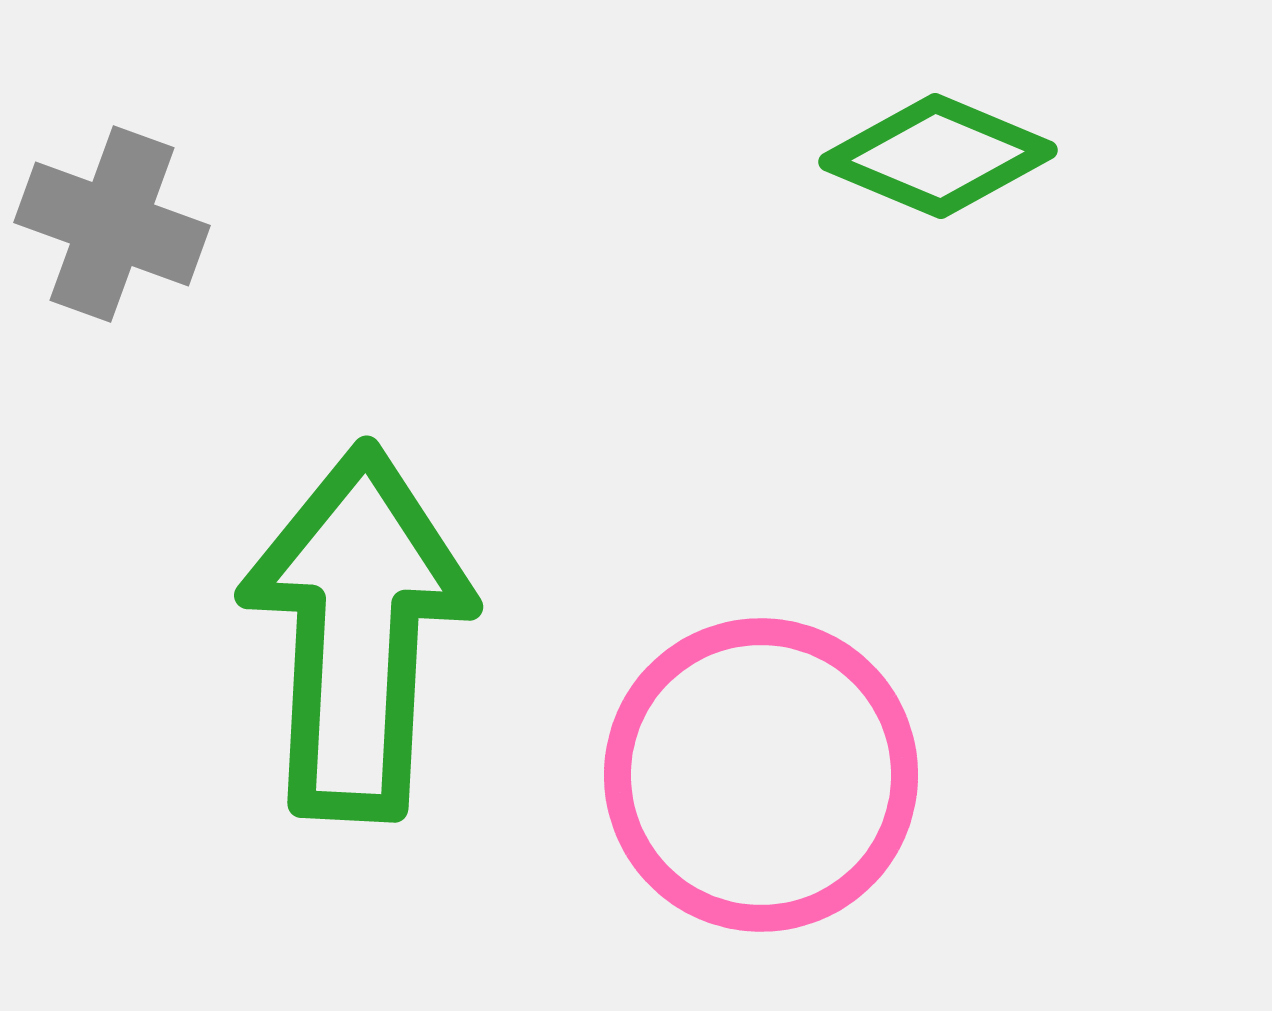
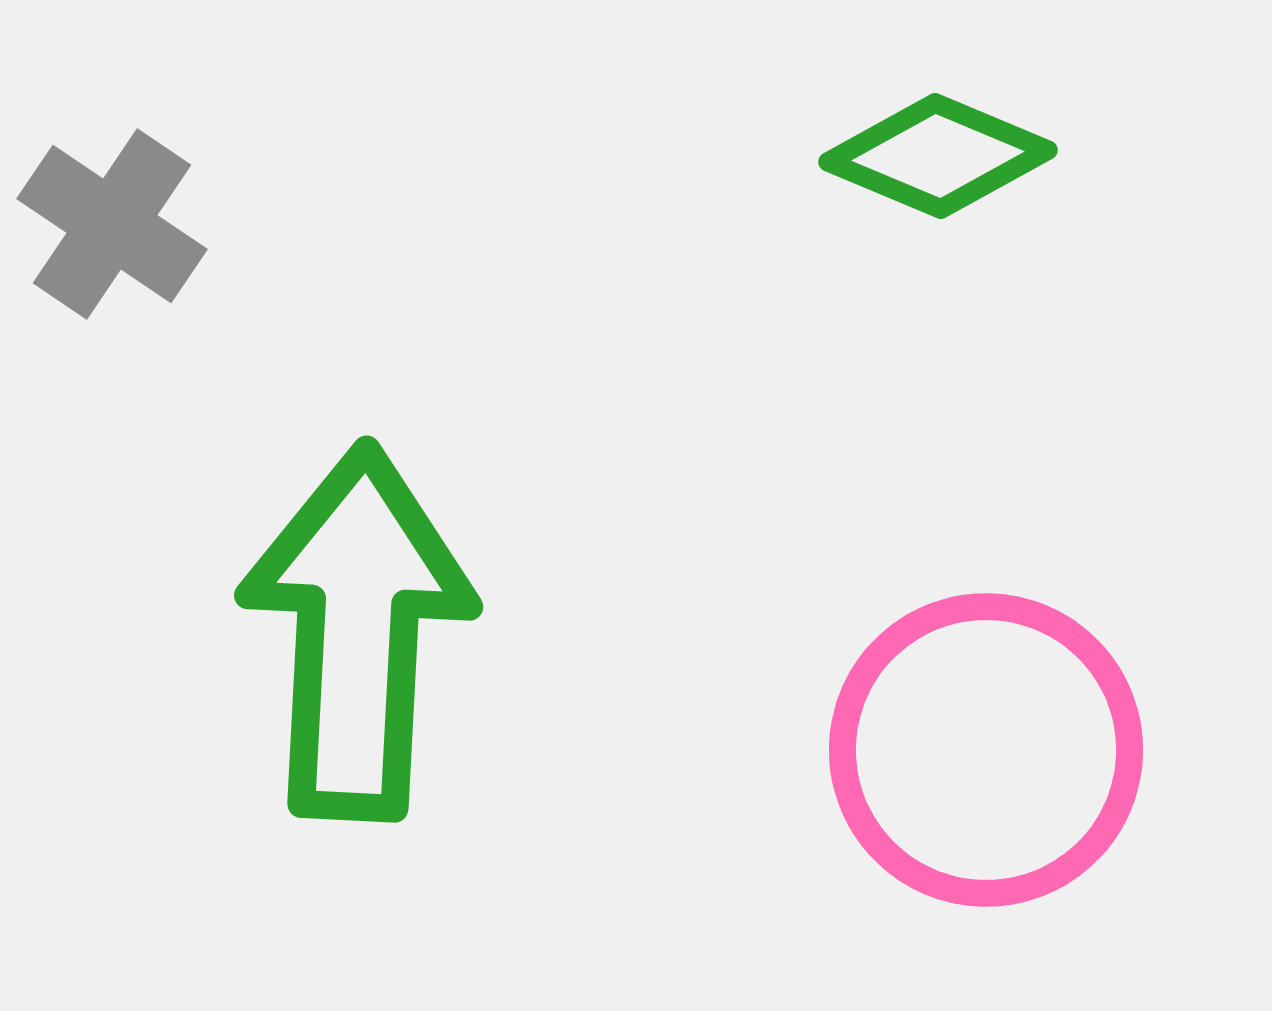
gray cross: rotated 14 degrees clockwise
pink circle: moved 225 px right, 25 px up
